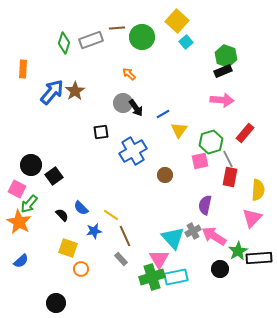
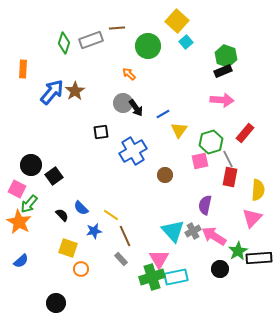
green circle at (142, 37): moved 6 px right, 9 px down
cyan triangle at (173, 238): moved 7 px up
